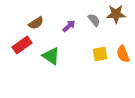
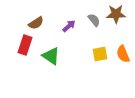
red rectangle: moved 3 px right; rotated 36 degrees counterclockwise
